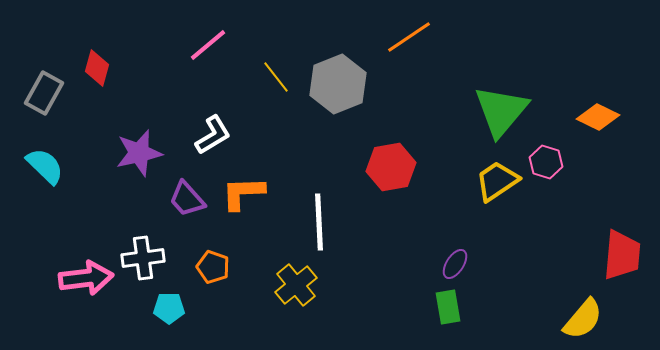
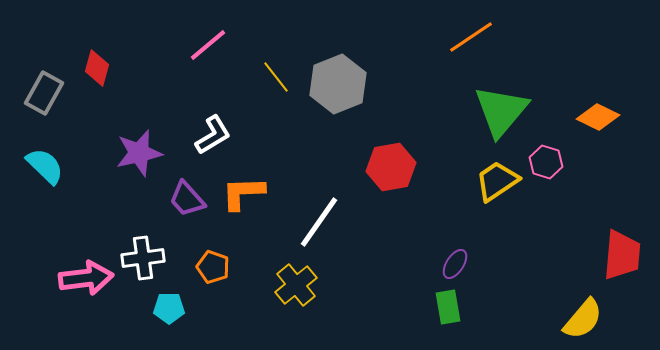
orange line: moved 62 px right
white line: rotated 38 degrees clockwise
